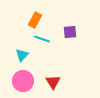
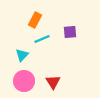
cyan line: rotated 42 degrees counterclockwise
pink circle: moved 1 px right
